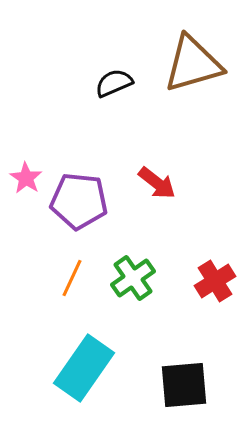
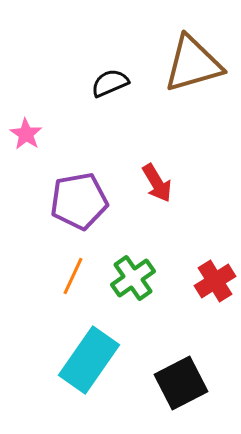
black semicircle: moved 4 px left
pink star: moved 44 px up
red arrow: rotated 21 degrees clockwise
purple pentagon: rotated 16 degrees counterclockwise
orange line: moved 1 px right, 2 px up
cyan rectangle: moved 5 px right, 8 px up
black square: moved 3 px left, 2 px up; rotated 22 degrees counterclockwise
